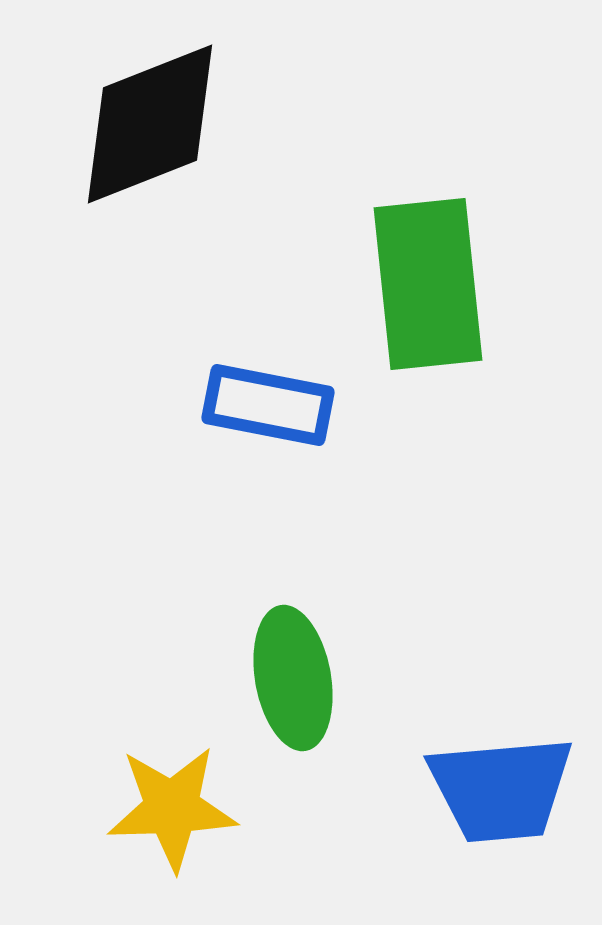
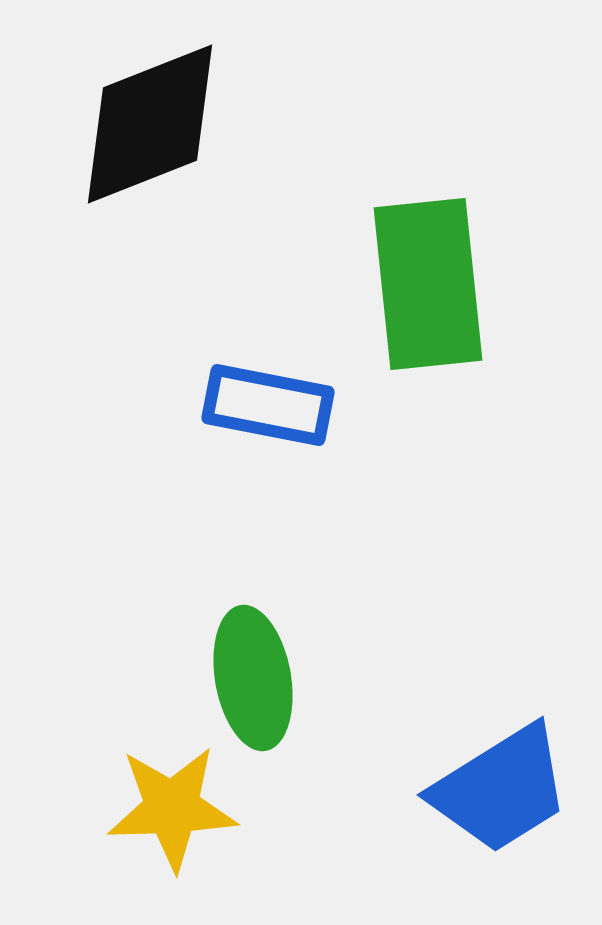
green ellipse: moved 40 px left
blue trapezoid: rotated 27 degrees counterclockwise
